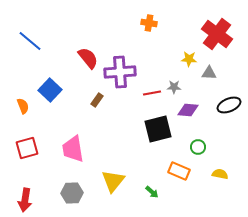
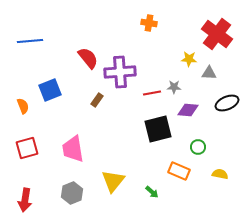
blue line: rotated 45 degrees counterclockwise
blue square: rotated 25 degrees clockwise
black ellipse: moved 2 px left, 2 px up
gray hexagon: rotated 20 degrees counterclockwise
